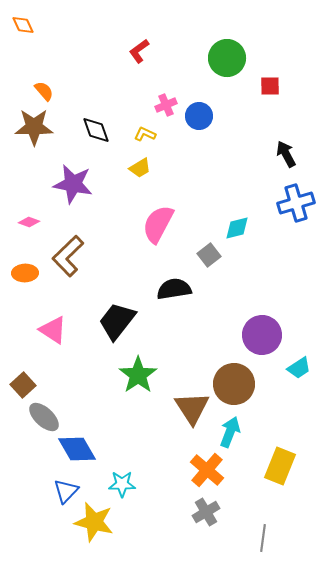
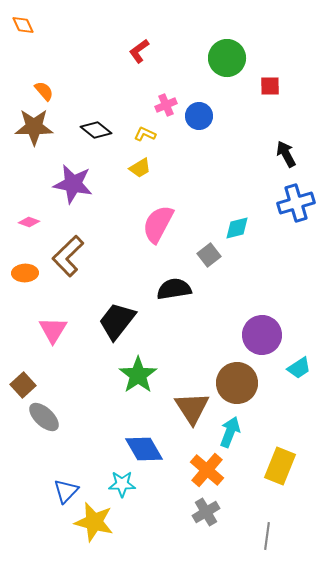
black diamond: rotated 32 degrees counterclockwise
pink triangle: rotated 28 degrees clockwise
brown circle: moved 3 px right, 1 px up
blue diamond: moved 67 px right
gray line: moved 4 px right, 2 px up
